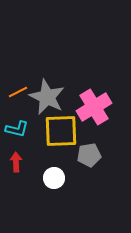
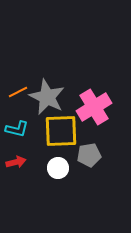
red arrow: rotated 78 degrees clockwise
white circle: moved 4 px right, 10 px up
